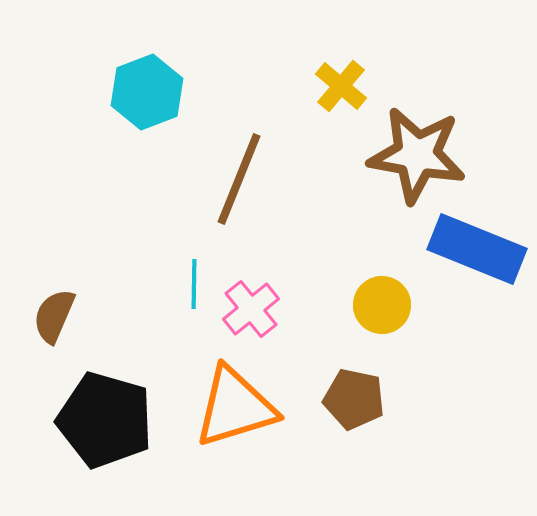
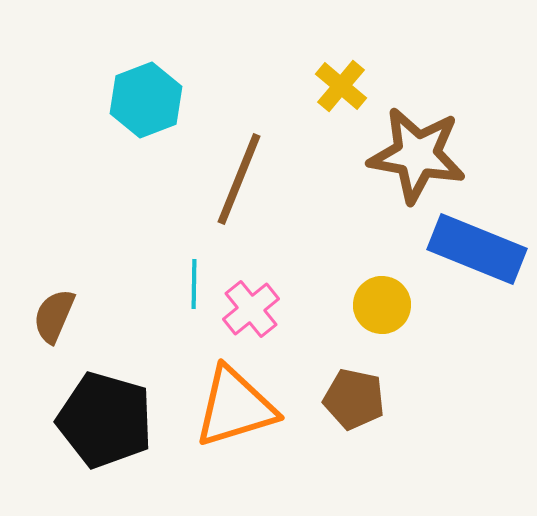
cyan hexagon: moved 1 px left, 8 px down
